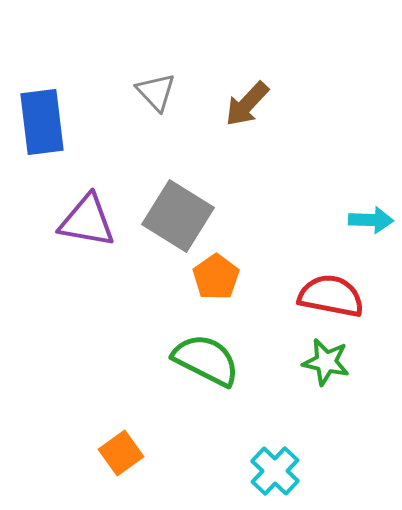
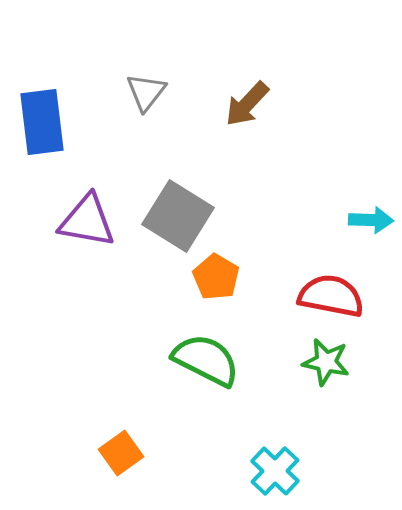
gray triangle: moved 10 px left; rotated 21 degrees clockwise
orange pentagon: rotated 6 degrees counterclockwise
